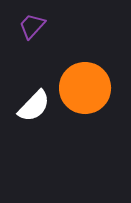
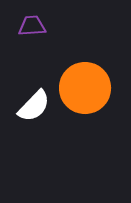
purple trapezoid: rotated 44 degrees clockwise
